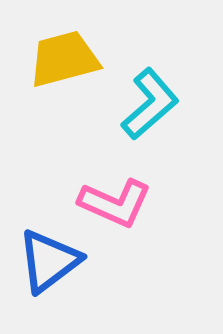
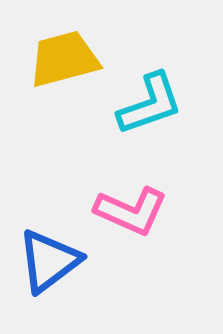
cyan L-shape: rotated 22 degrees clockwise
pink L-shape: moved 16 px right, 8 px down
